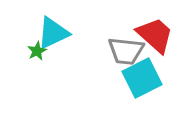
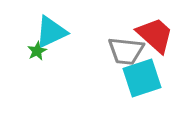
cyan triangle: moved 2 px left, 1 px up
cyan square: rotated 9 degrees clockwise
